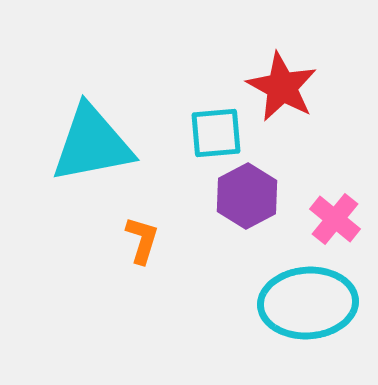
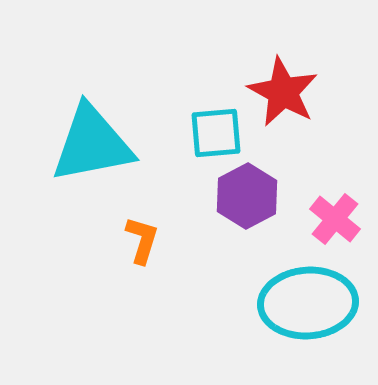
red star: moved 1 px right, 5 px down
